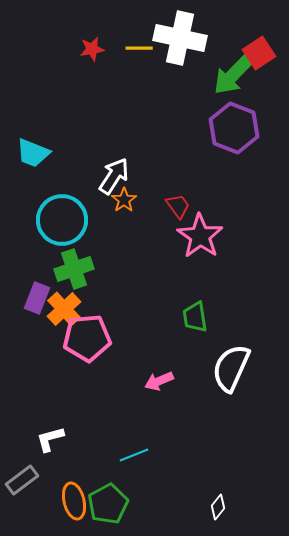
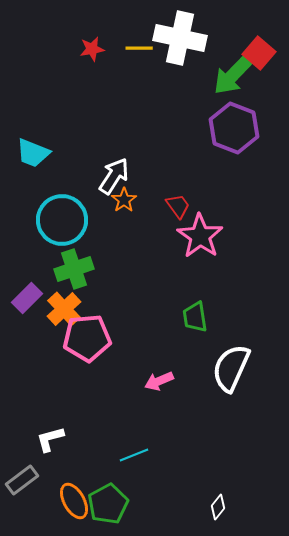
red square: rotated 16 degrees counterclockwise
purple rectangle: moved 10 px left; rotated 24 degrees clockwise
orange ellipse: rotated 15 degrees counterclockwise
